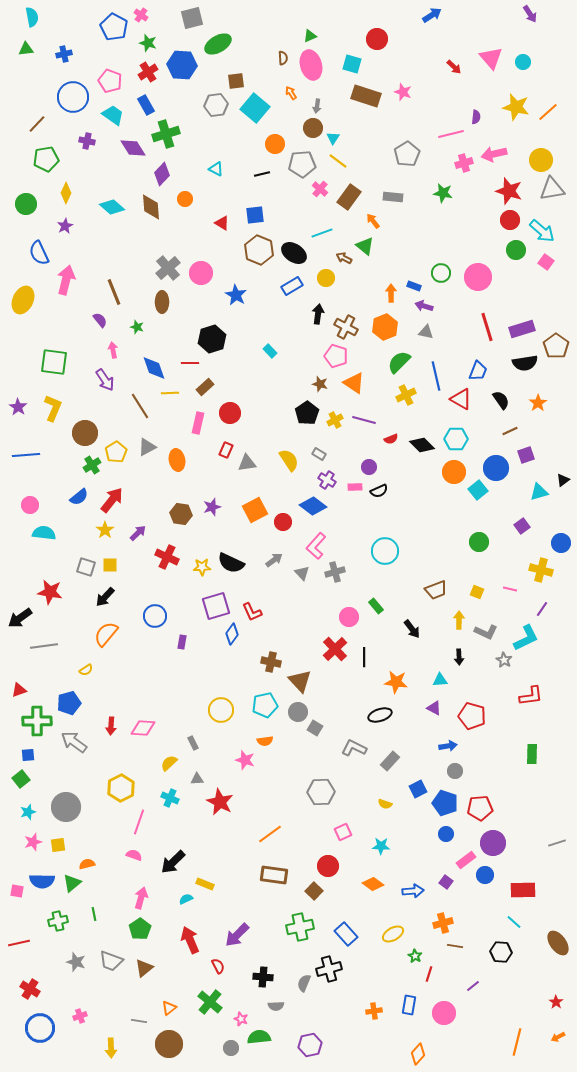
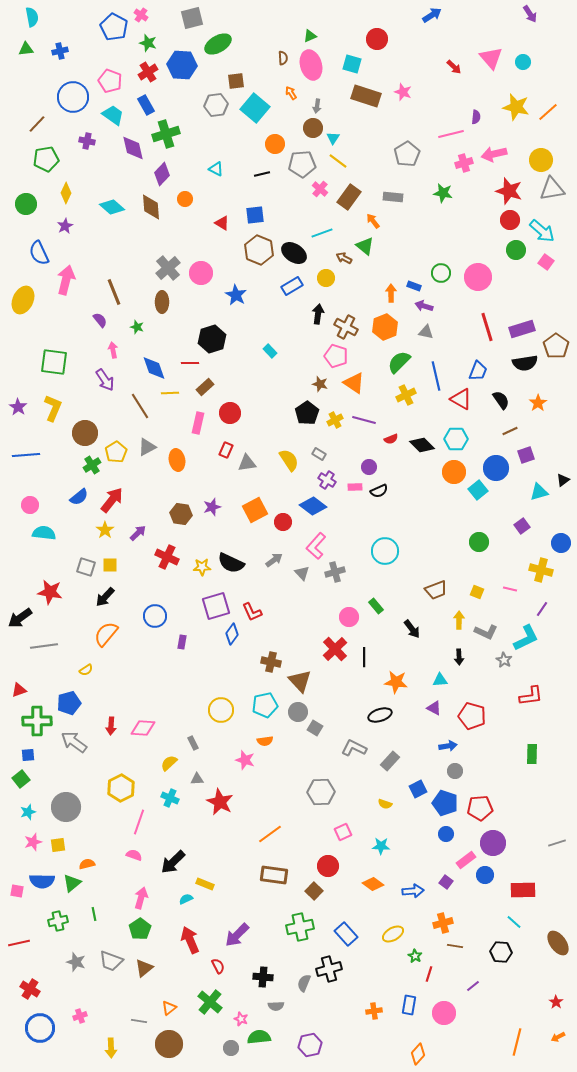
blue cross at (64, 54): moved 4 px left, 3 px up
purple diamond at (133, 148): rotated 20 degrees clockwise
